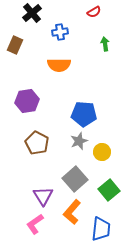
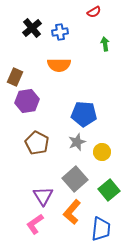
black cross: moved 15 px down
brown rectangle: moved 32 px down
gray star: moved 2 px left, 1 px down
